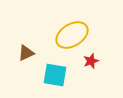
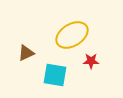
red star: rotated 21 degrees clockwise
